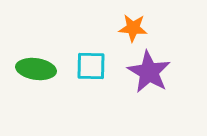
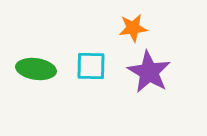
orange star: rotated 12 degrees counterclockwise
